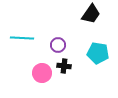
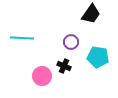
purple circle: moved 13 px right, 3 px up
cyan pentagon: moved 4 px down
black cross: rotated 16 degrees clockwise
pink circle: moved 3 px down
